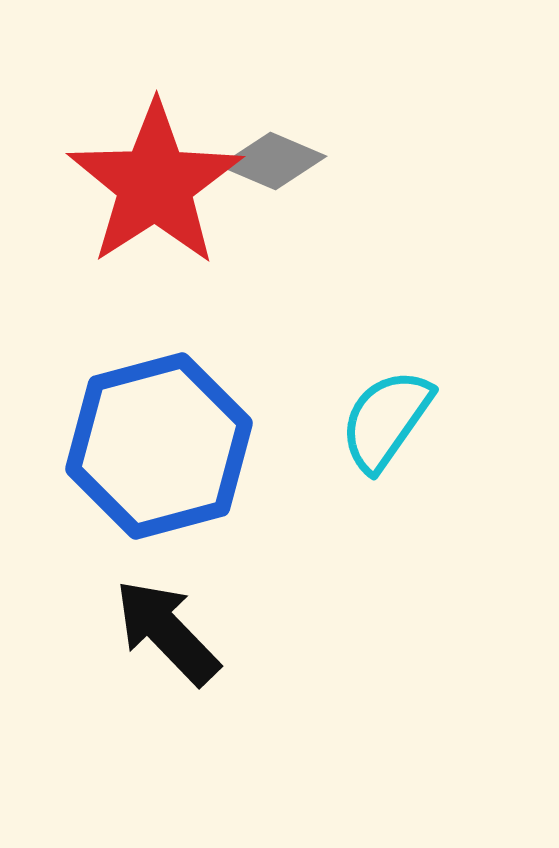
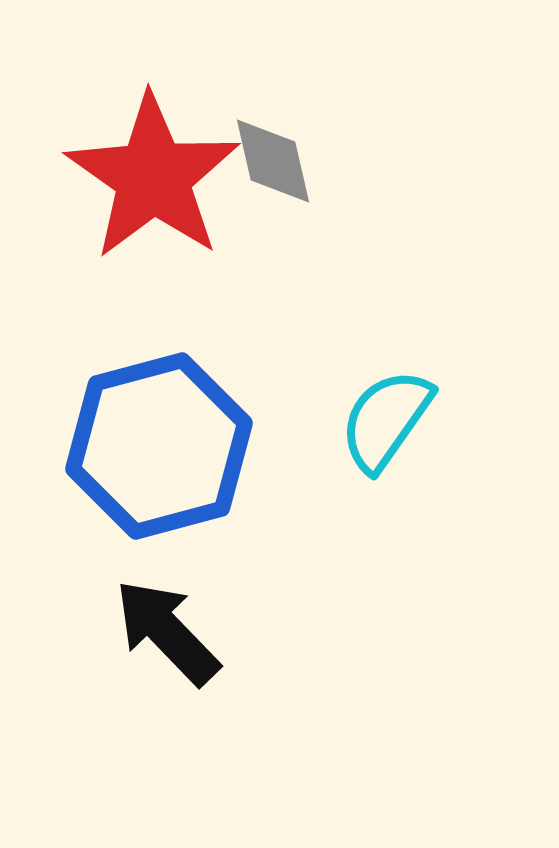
gray diamond: rotated 54 degrees clockwise
red star: moved 2 px left, 7 px up; rotated 4 degrees counterclockwise
